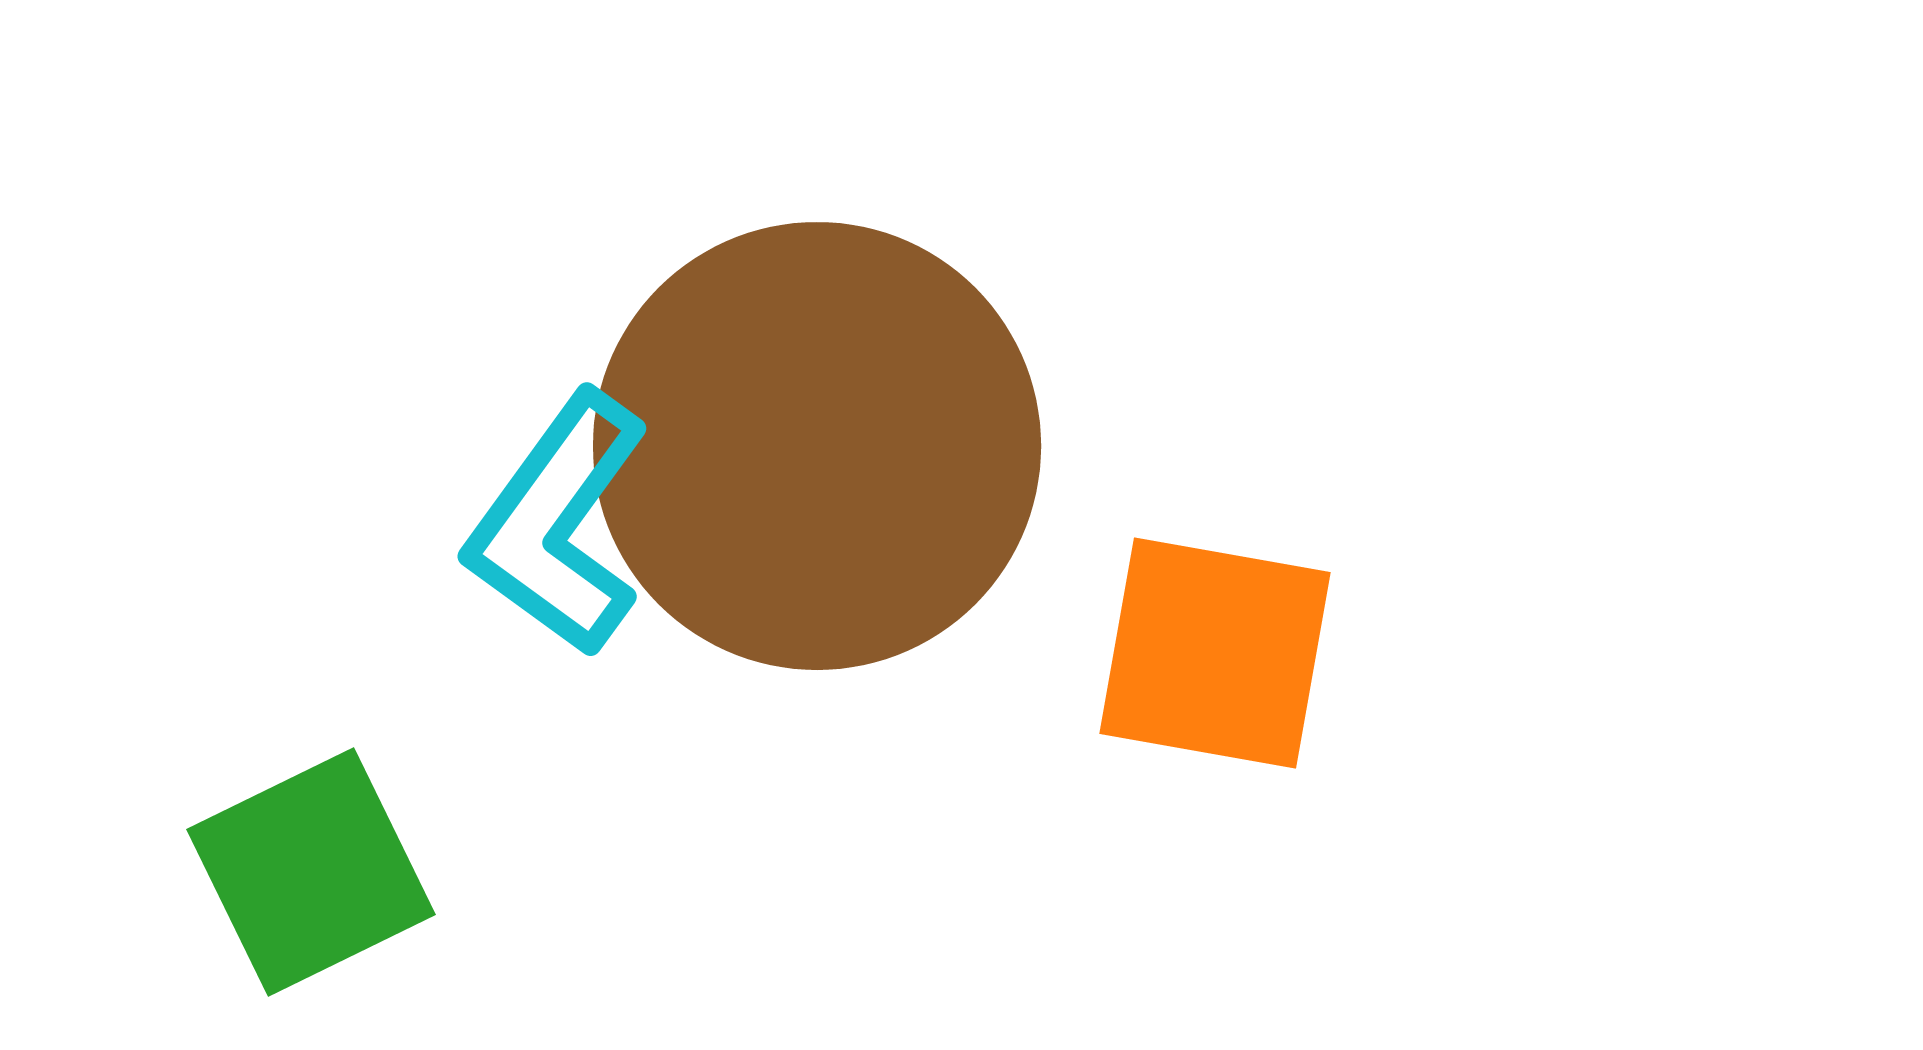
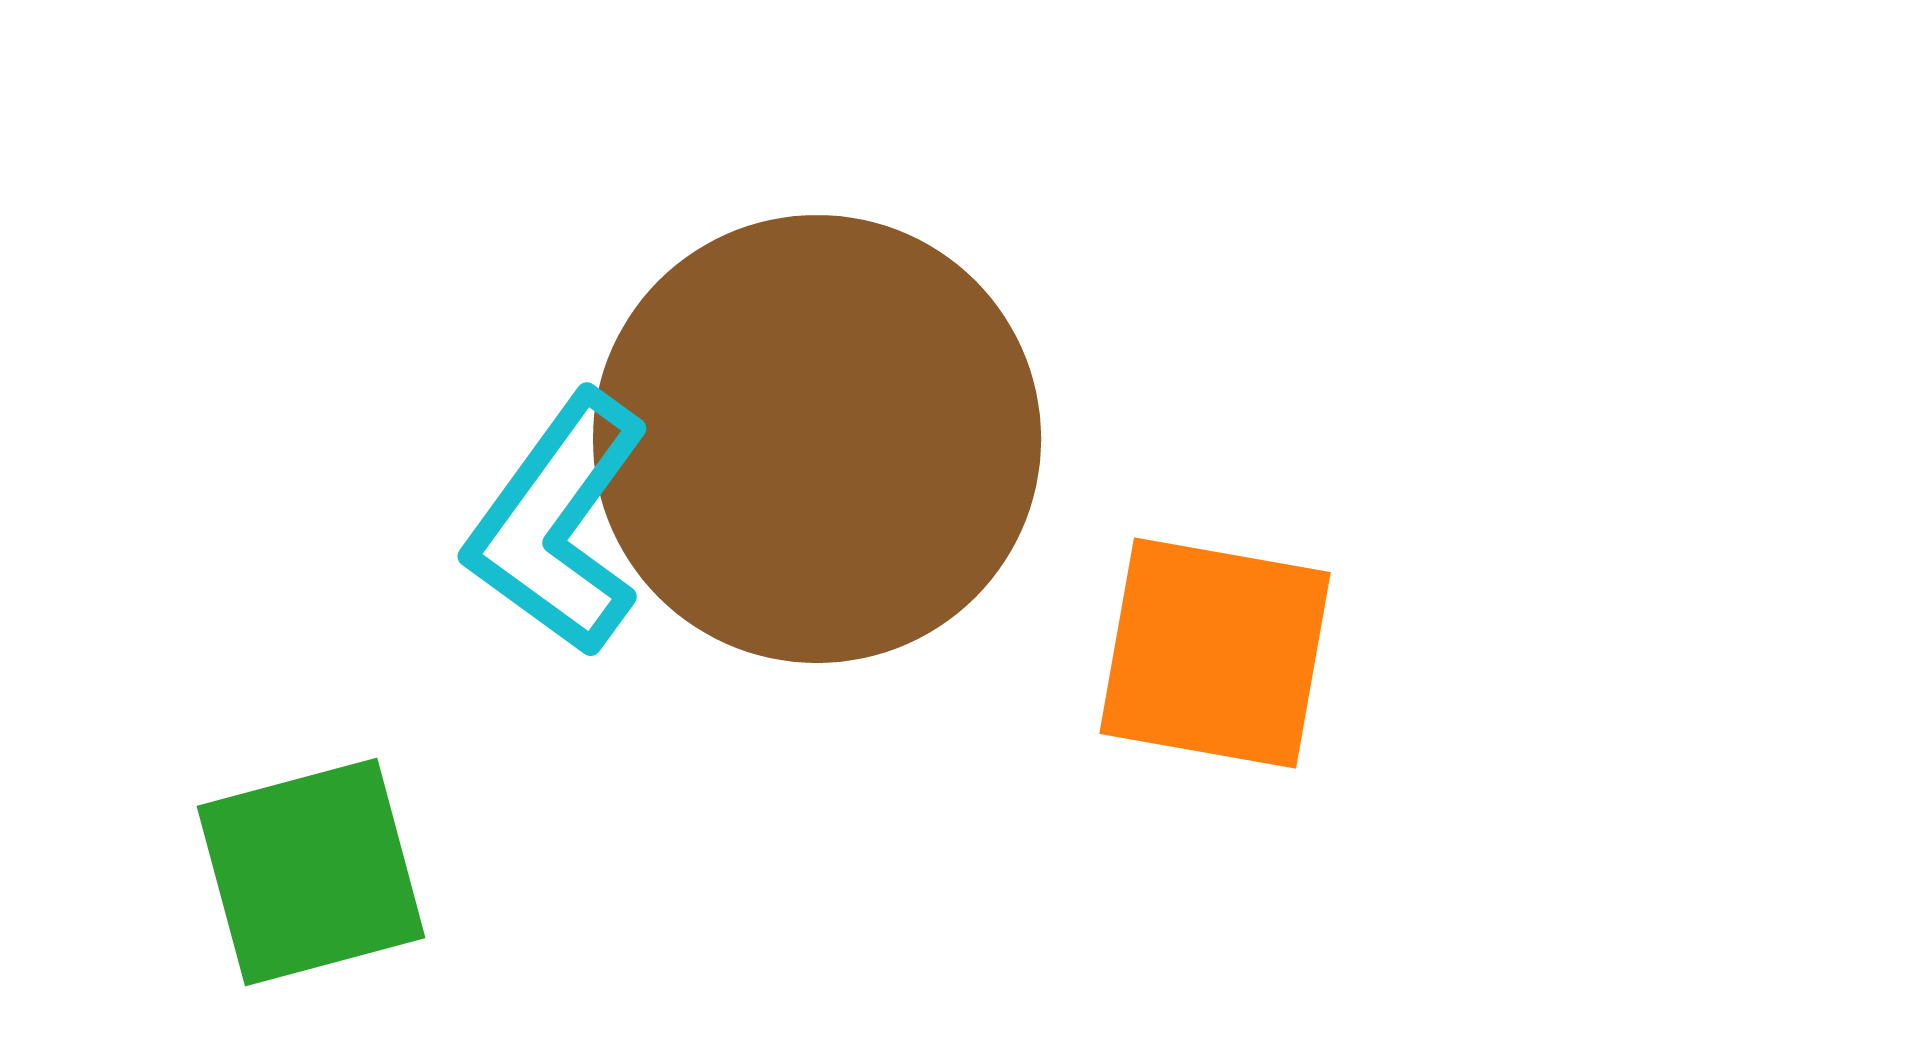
brown circle: moved 7 px up
green square: rotated 11 degrees clockwise
